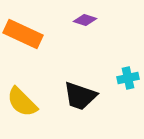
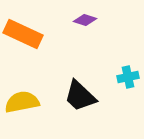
cyan cross: moved 1 px up
black trapezoid: rotated 24 degrees clockwise
yellow semicircle: rotated 124 degrees clockwise
